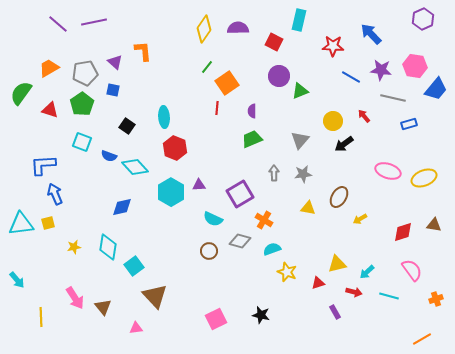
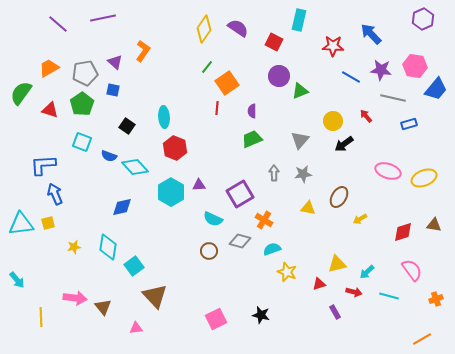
purple line at (94, 22): moved 9 px right, 4 px up
purple semicircle at (238, 28): rotated 35 degrees clockwise
orange L-shape at (143, 51): rotated 40 degrees clockwise
red arrow at (364, 116): moved 2 px right
red triangle at (318, 283): moved 1 px right, 1 px down
pink arrow at (75, 298): rotated 50 degrees counterclockwise
